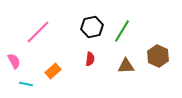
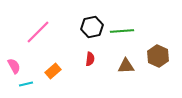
green line: rotated 55 degrees clockwise
pink semicircle: moved 5 px down
cyan line: rotated 24 degrees counterclockwise
